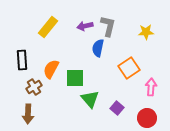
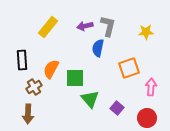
orange square: rotated 15 degrees clockwise
